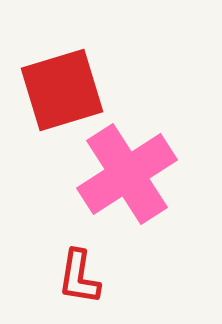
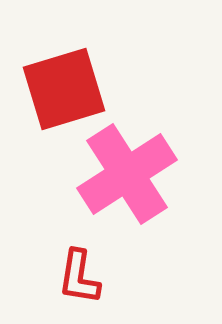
red square: moved 2 px right, 1 px up
